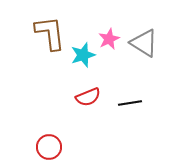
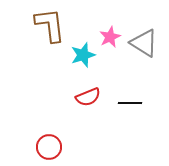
brown L-shape: moved 8 px up
pink star: moved 1 px right, 2 px up
black line: rotated 10 degrees clockwise
